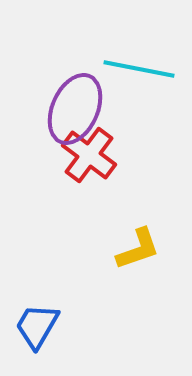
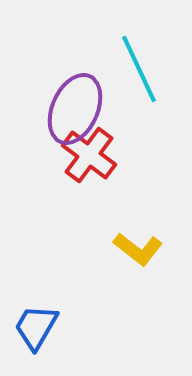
cyan line: rotated 54 degrees clockwise
yellow L-shape: rotated 57 degrees clockwise
blue trapezoid: moved 1 px left, 1 px down
